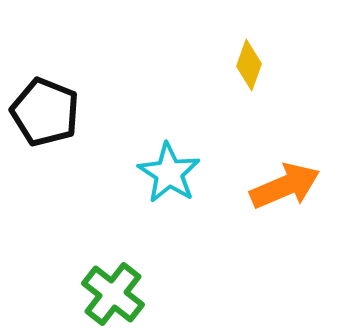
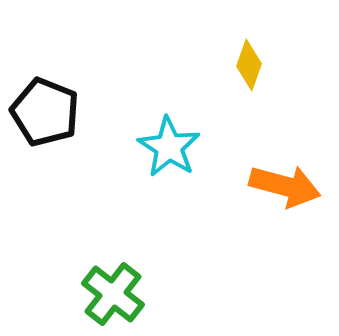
cyan star: moved 26 px up
orange arrow: rotated 38 degrees clockwise
